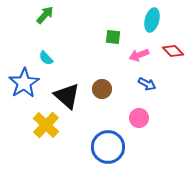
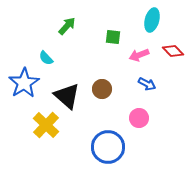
green arrow: moved 22 px right, 11 px down
